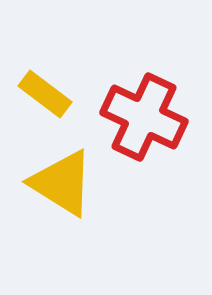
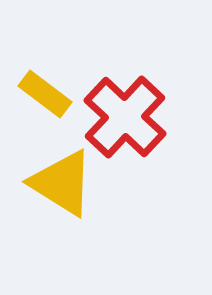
red cross: moved 19 px left; rotated 18 degrees clockwise
